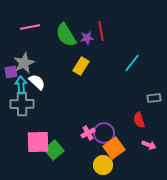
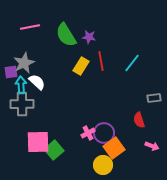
red line: moved 30 px down
purple star: moved 2 px right, 1 px up; rotated 16 degrees clockwise
pink arrow: moved 3 px right, 1 px down
